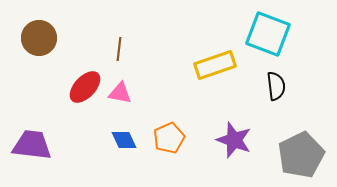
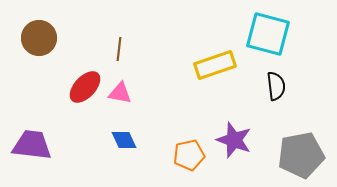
cyan square: rotated 6 degrees counterclockwise
orange pentagon: moved 20 px right, 17 px down; rotated 12 degrees clockwise
gray pentagon: rotated 15 degrees clockwise
